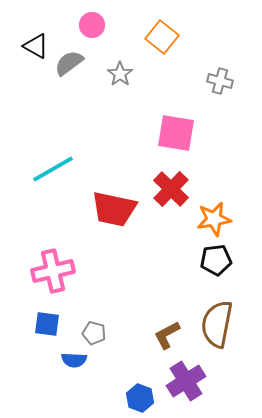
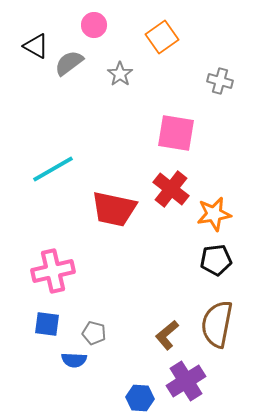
pink circle: moved 2 px right
orange square: rotated 16 degrees clockwise
red cross: rotated 6 degrees counterclockwise
orange star: moved 5 px up
brown L-shape: rotated 12 degrees counterclockwise
blue hexagon: rotated 16 degrees counterclockwise
